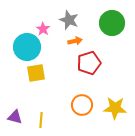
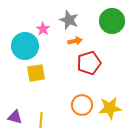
green circle: moved 2 px up
cyan circle: moved 2 px left, 1 px up
yellow star: moved 5 px left; rotated 10 degrees counterclockwise
